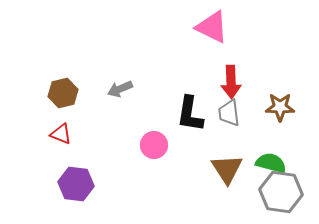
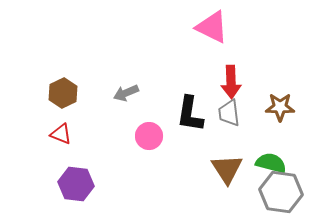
gray arrow: moved 6 px right, 4 px down
brown hexagon: rotated 12 degrees counterclockwise
pink circle: moved 5 px left, 9 px up
